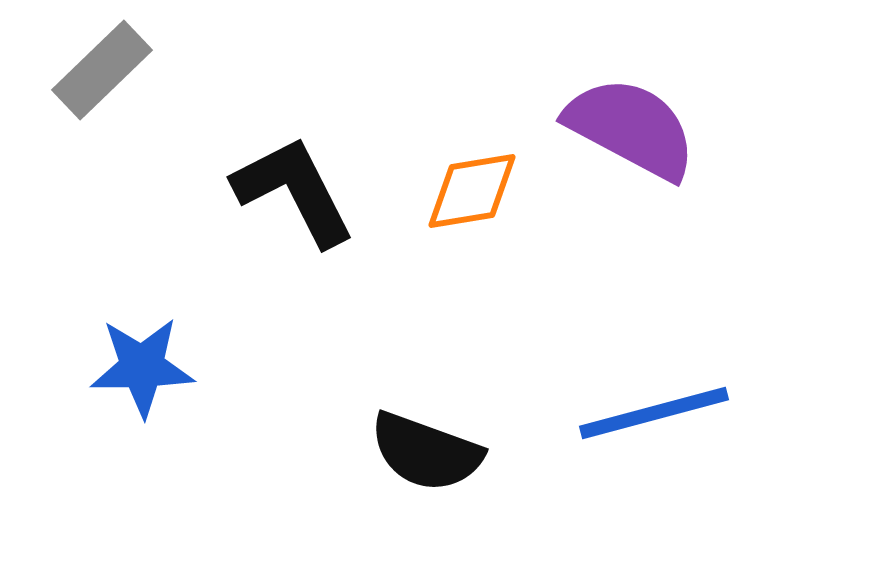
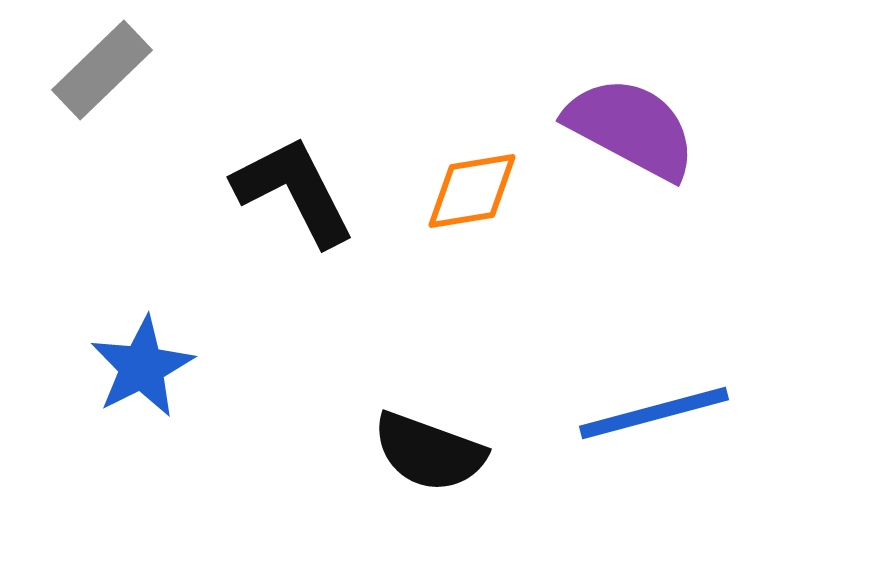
blue star: rotated 26 degrees counterclockwise
black semicircle: moved 3 px right
